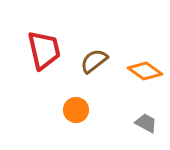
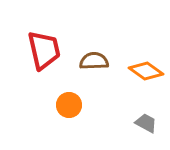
brown semicircle: rotated 36 degrees clockwise
orange diamond: moved 1 px right
orange circle: moved 7 px left, 5 px up
